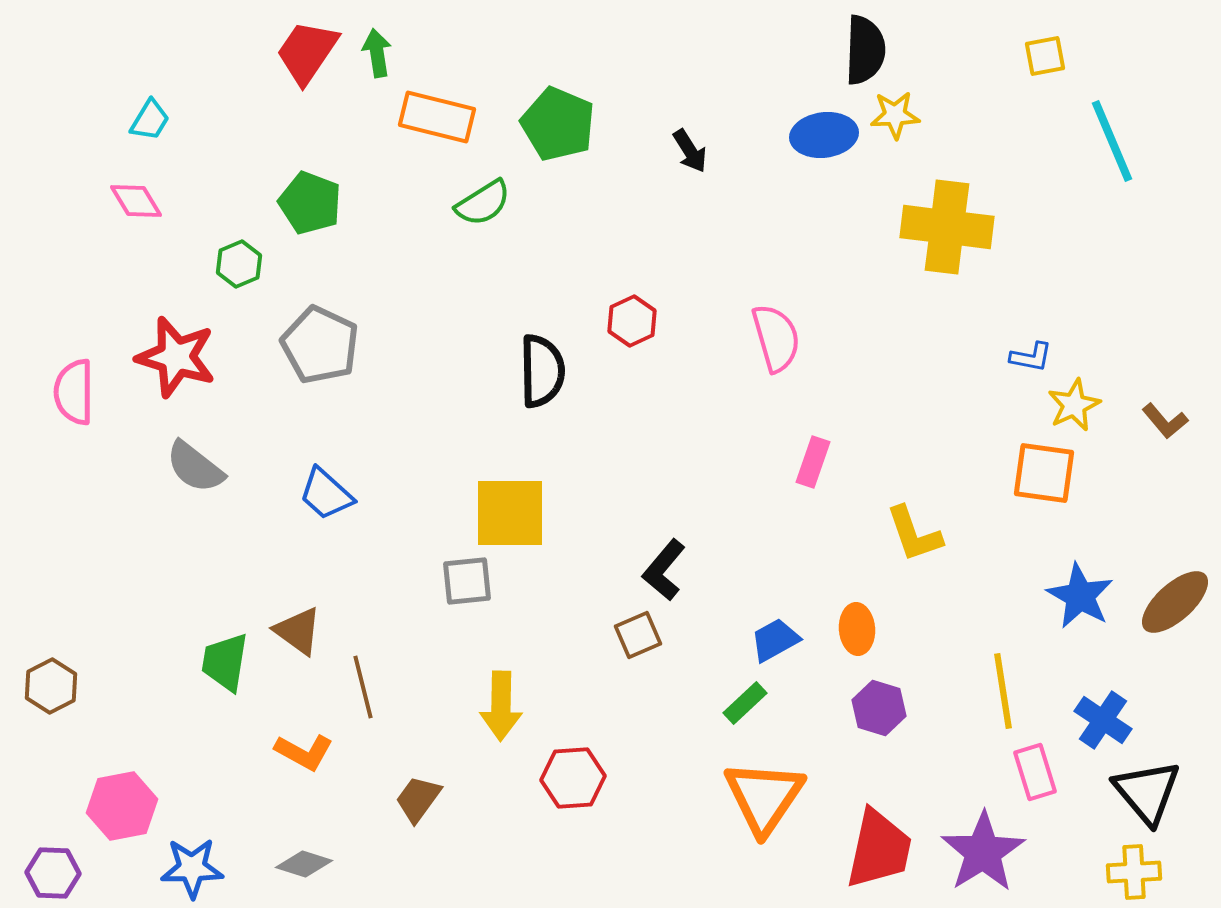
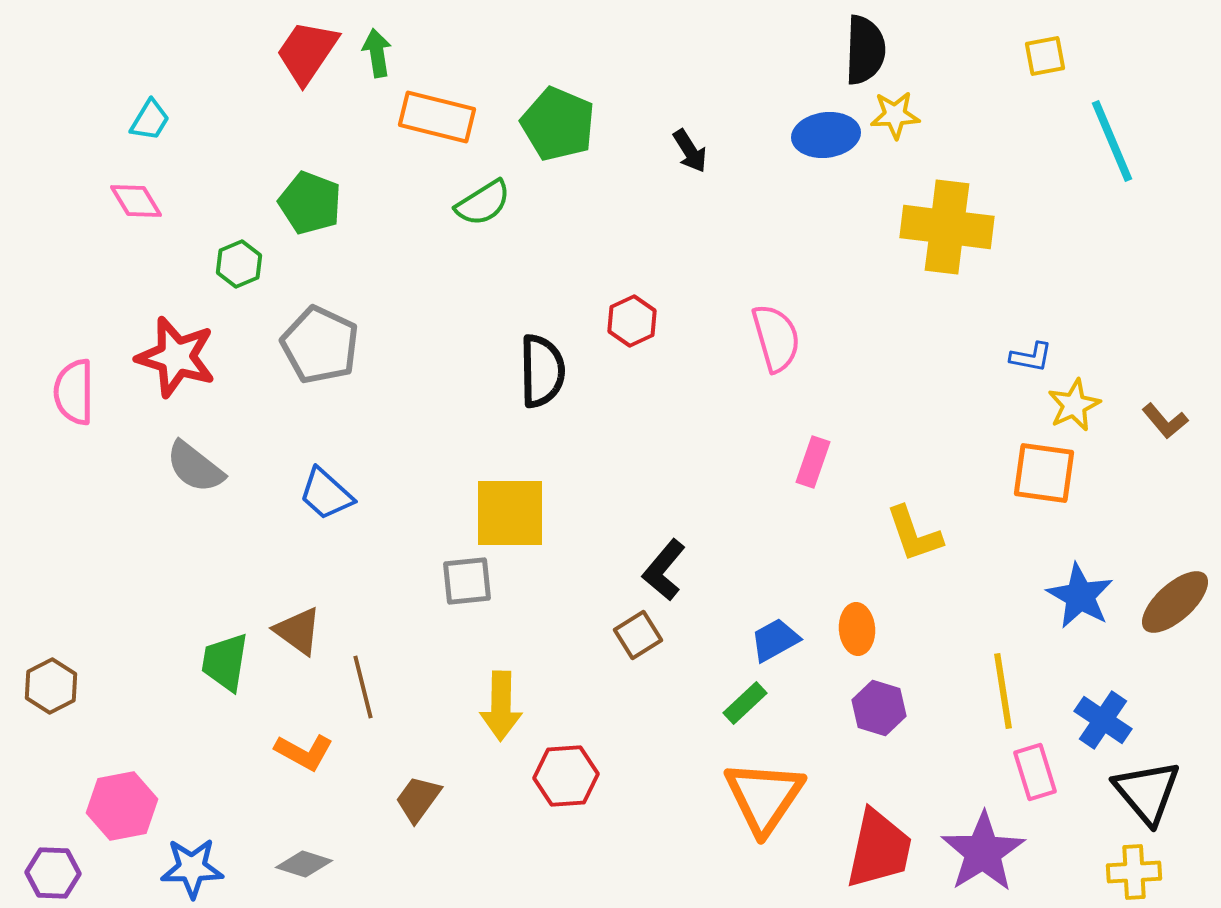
blue ellipse at (824, 135): moved 2 px right
brown square at (638, 635): rotated 9 degrees counterclockwise
red hexagon at (573, 778): moved 7 px left, 2 px up
